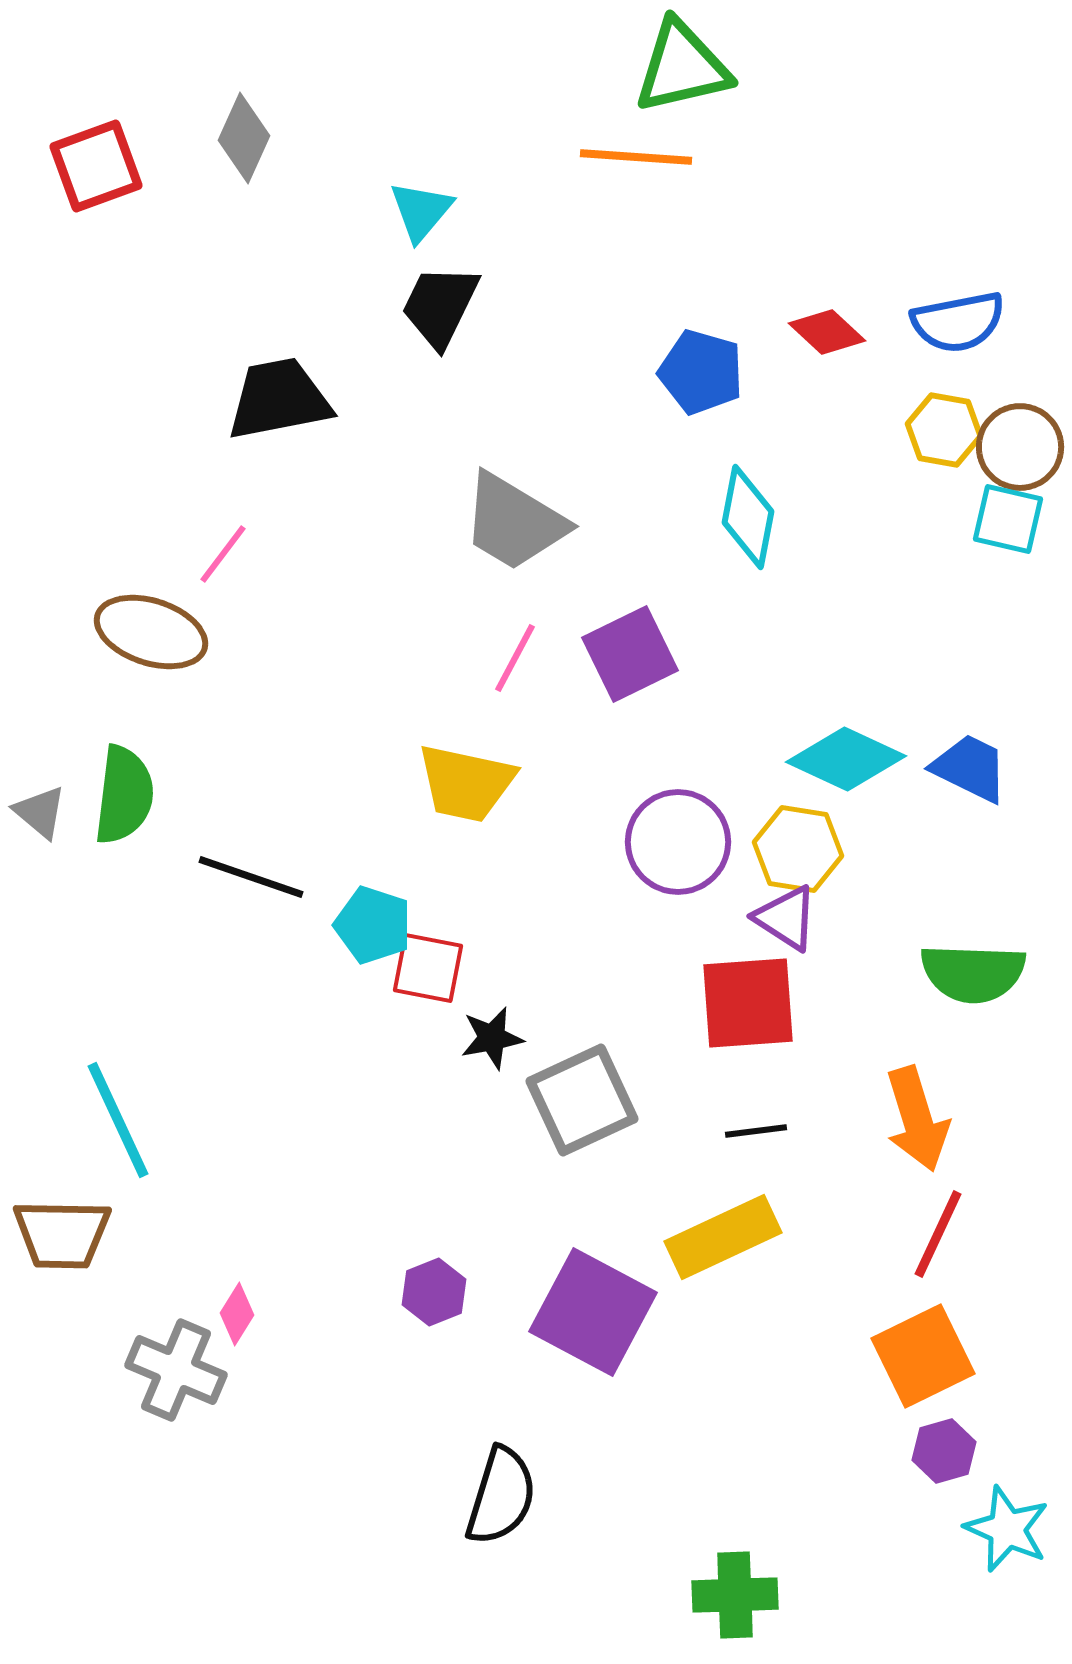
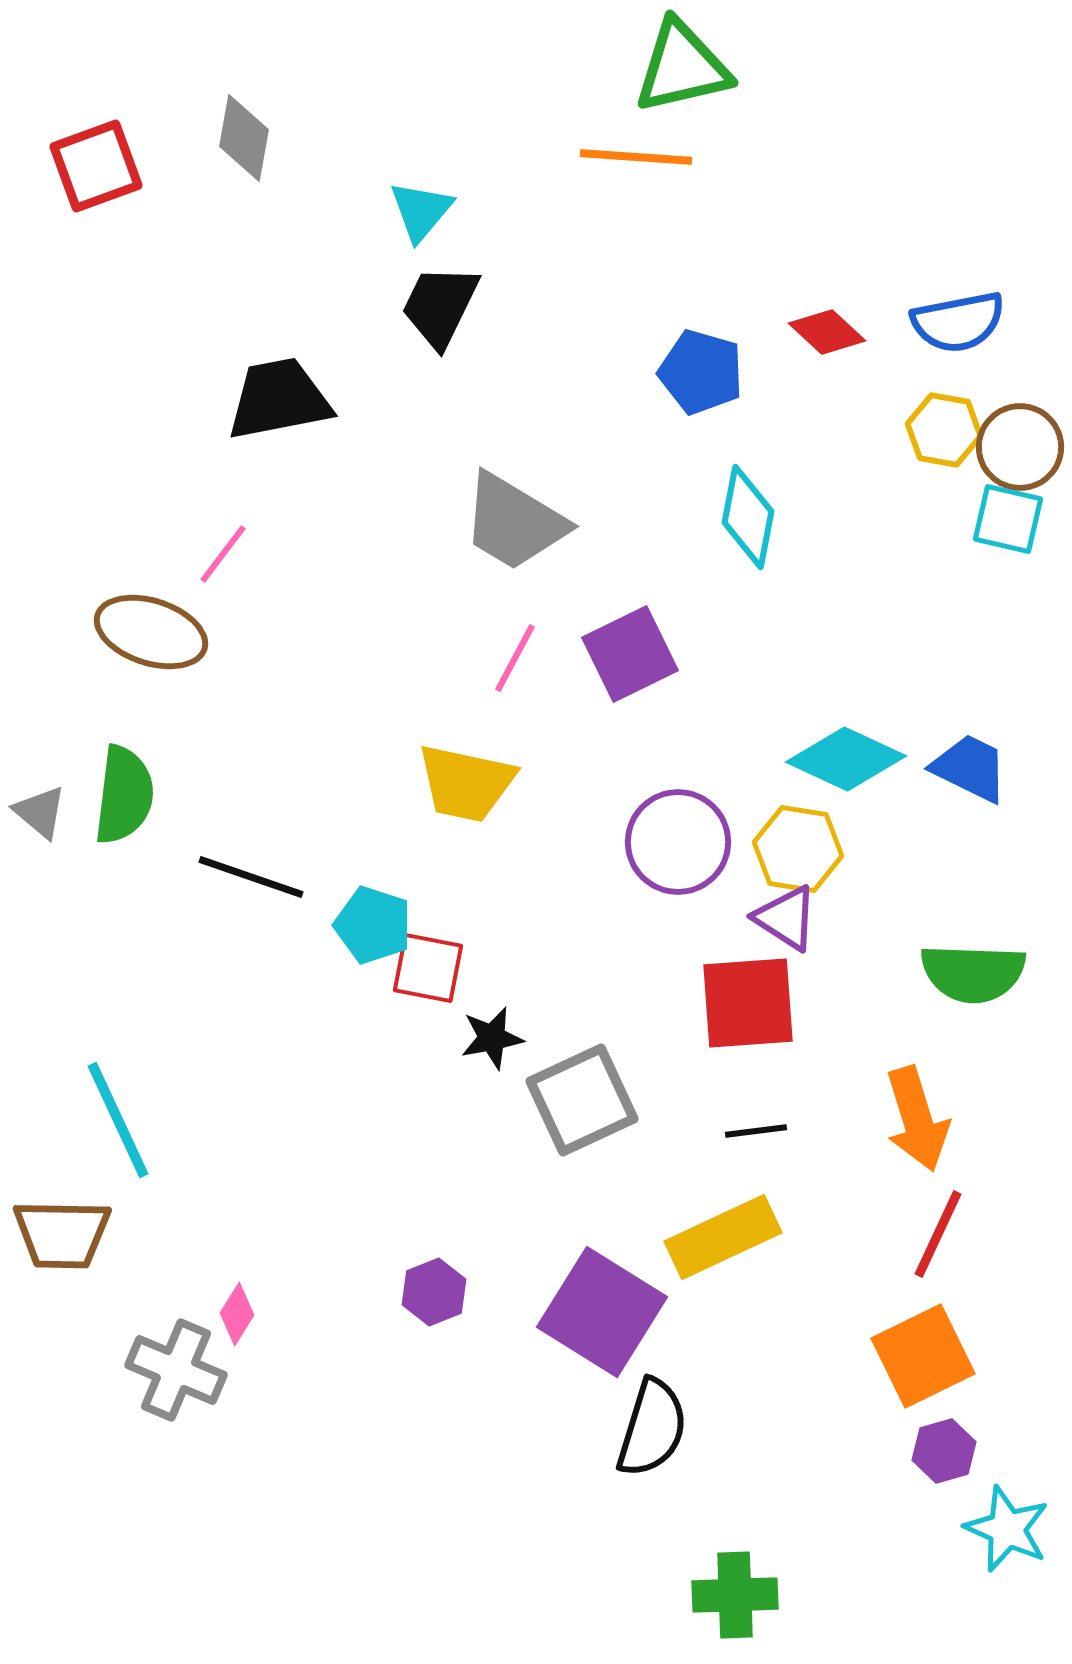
gray diamond at (244, 138): rotated 14 degrees counterclockwise
purple square at (593, 1312): moved 9 px right; rotated 4 degrees clockwise
black semicircle at (501, 1496): moved 151 px right, 68 px up
